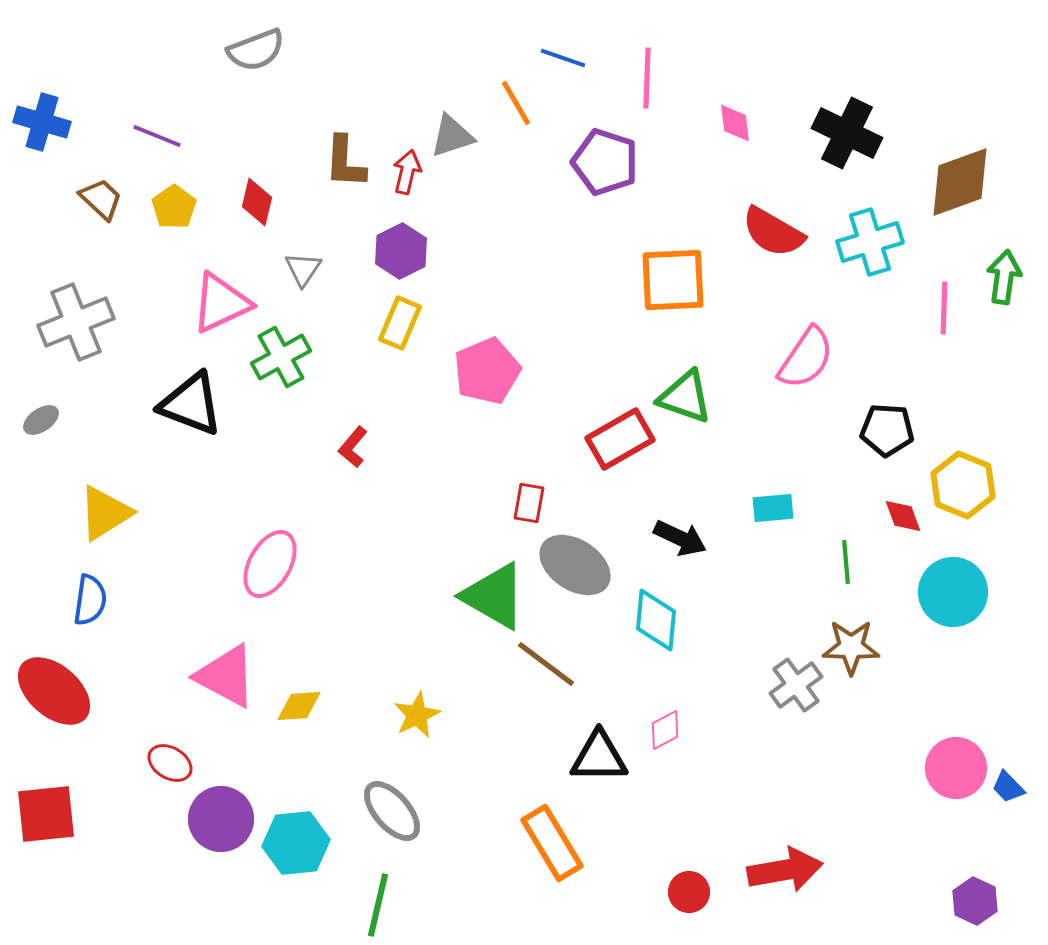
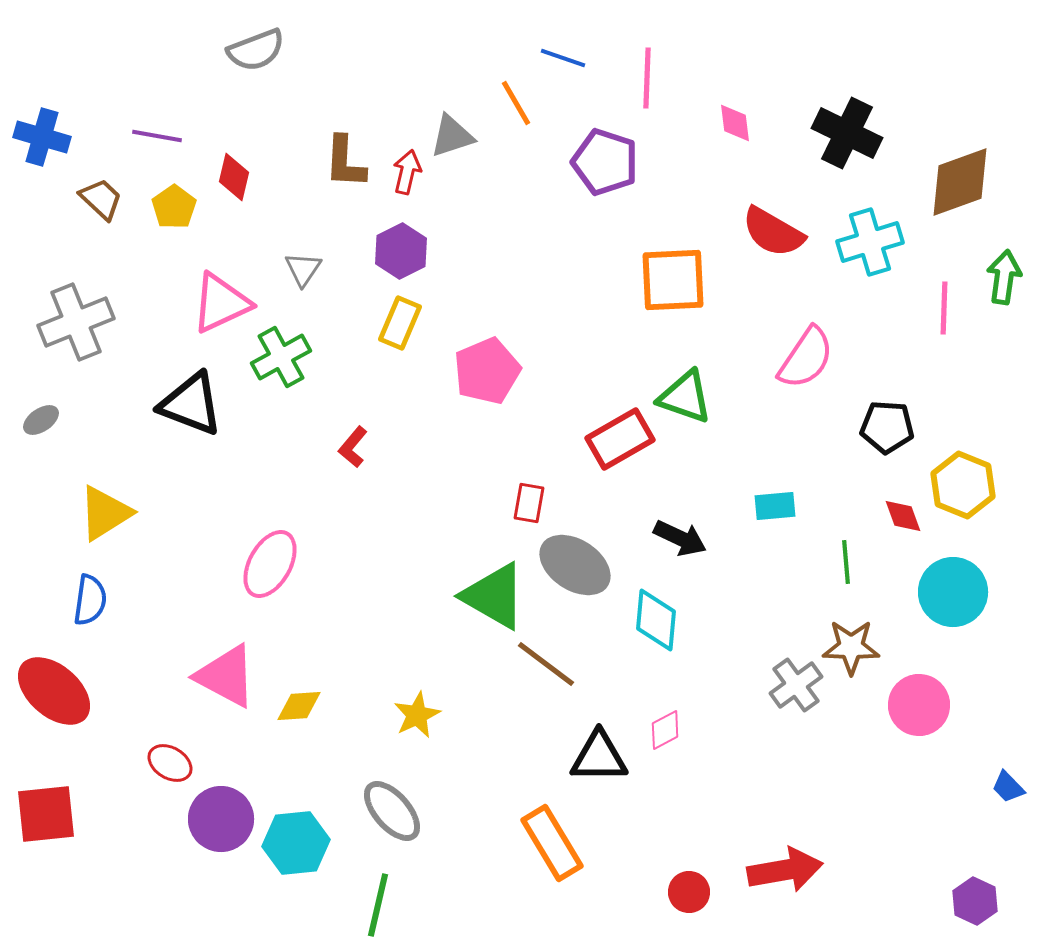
blue cross at (42, 122): moved 15 px down
purple line at (157, 136): rotated 12 degrees counterclockwise
red diamond at (257, 202): moved 23 px left, 25 px up
black pentagon at (887, 430): moved 3 px up
cyan rectangle at (773, 508): moved 2 px right, 2 px up
pink circle at (956, 768): moved 37 px left, 63 px up
